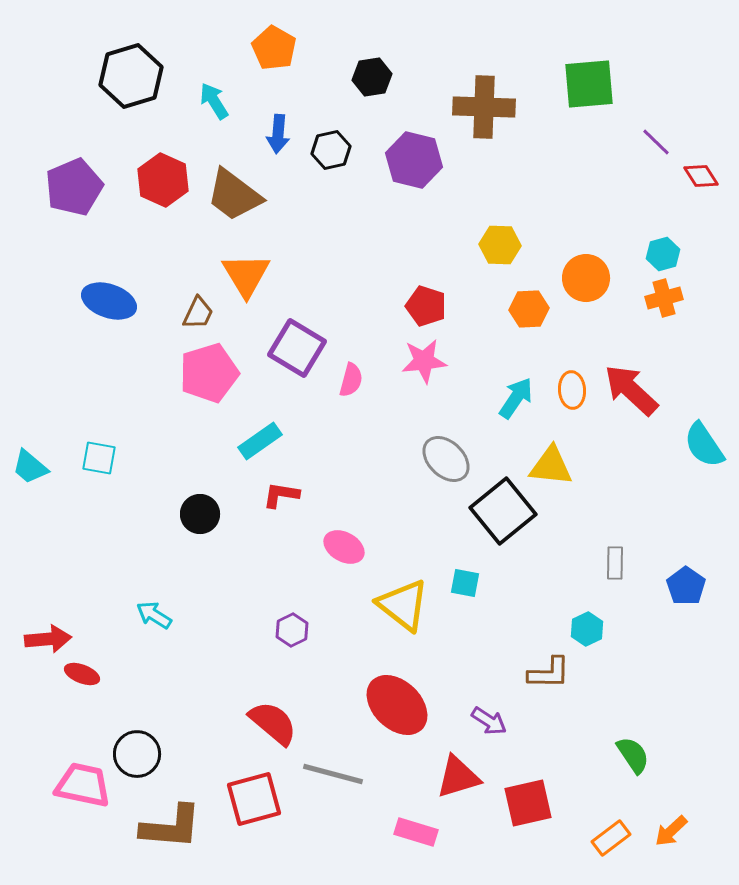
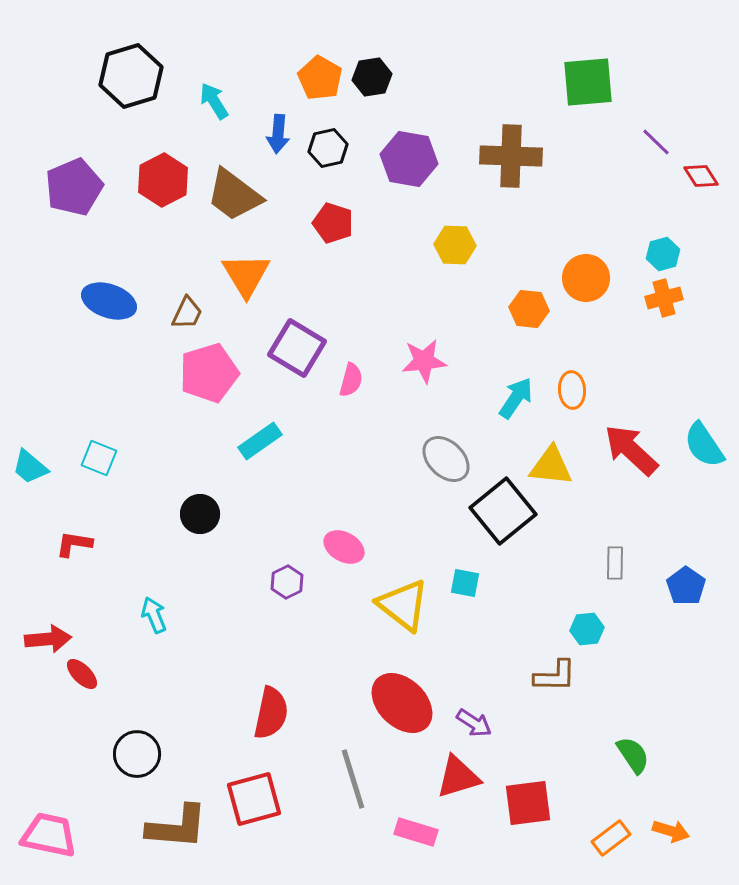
orange pentagon at (274, 48): moved 46 px right, 30 px down
green square at (589, 84): moved 1 px left, 2 px up
brown cross at (484, 107): moved 27 px right, 49 px down
black hexagon at (331, 150): moved 3 px left, 2 px up
purple hexagon at (414, 160): moved 5 px left, 1 px up; rotated 4 degrees counterclockwise
red hexagon at (163, 180): rotated 9 degrees clockwise
yellow hexagon at (500, 245): moved 45 px left
red pentagon at (426, 306): moved 93 px left, 83 px up
orange hexagon at (529, 309): rotated 9 degrees clockwise
brown trapezoid at (198, 313): moved 11 px left
red arrow at (631, 390): moved 60 px down
cyan square at (99, 458): rotated 12 degrees clockwise
red L-shape at (281, 495): moved 207 px left, 49 px down
cyan arrow at (154, 615): rotated 36 degrees clockwise
cyan hexagon at (587, 629): rotated 20 degrees clockwise
purple hexagon at (292, 630): moved 5 px left, 48 px up
brown L-shape at (549, 673): moved 6 px right, 3 px down
red ellipse at (82, 674): rotated 24 degrees clockwise
red ellipse at (397, 705): moved 5 px right, 2 px up
purple arrow at (489, 721): moved 15 px left, 2 px down
red semicircle at (273, 723): moved 2 px left, 10 px up; rotated 62 degrees clockwise
gray line at (333, 774): moved 20 px right, 5 px down; rotated 58 degrees clockwise
pink trapezoid at (83, 785): moved 34 px left, 50 px down
red square at (528, 803): rotated 6 degrees clockwise
brown L-shape at (171, 827): moved 6 px right
orange arrow at (671, 831): rotated 120 degrees counterclockwise
